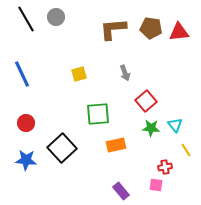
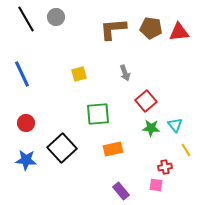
orange rectangle: moved 3 px left, 4 px down
